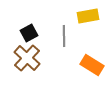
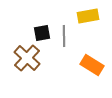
black square: moved 13 px right; rotated 18 degrees clockwise
